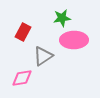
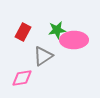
green star: moved 5 px left, 12 px down
